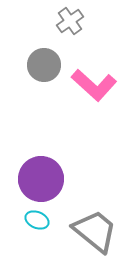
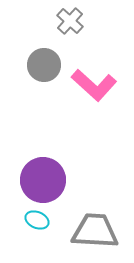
gray cross: rotated 12 degrees counterclockwise
purple circle: moved 2 px right, 1 px down
gray trapezoid: rotated 36 degrees counterclockwise
